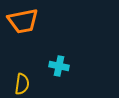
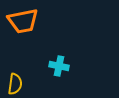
yellow semicircle: moved 7 px left
